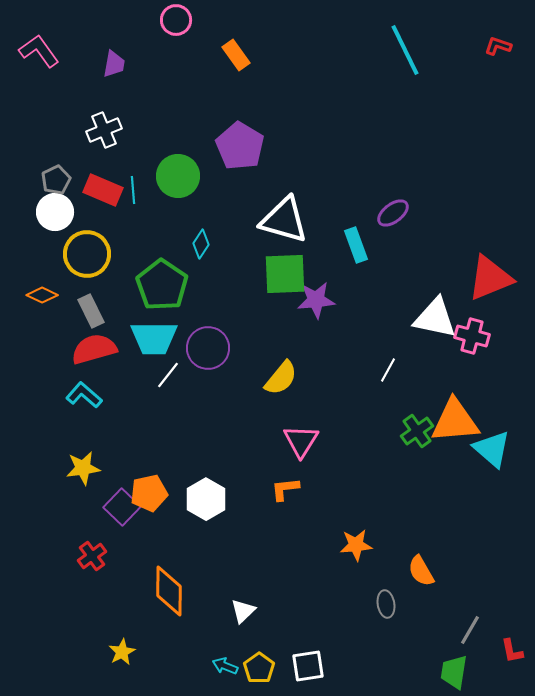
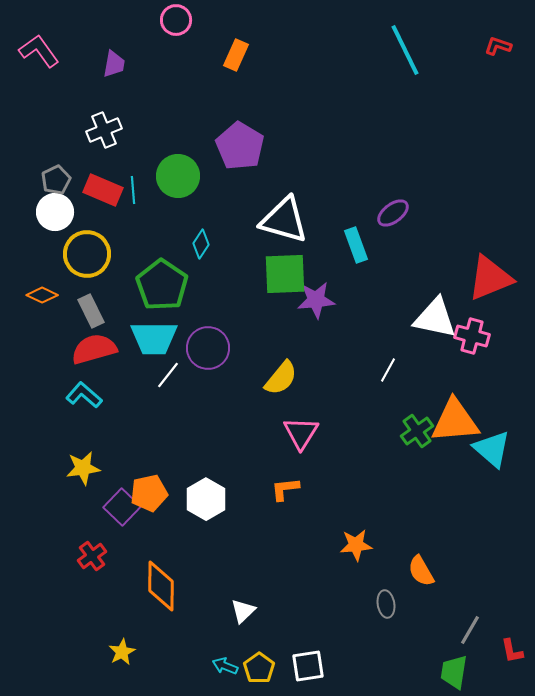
orange rectangle at (236, 55): rotated 60 degrees clockwise
pink triangle at (301, 441): moved 8 px up
orange diamond at (169, 591): moved 8 px left, 5 px up
